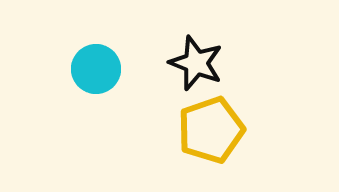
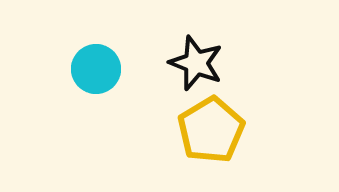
yellow pentagon: rotated 12 degrees counterclockwise
